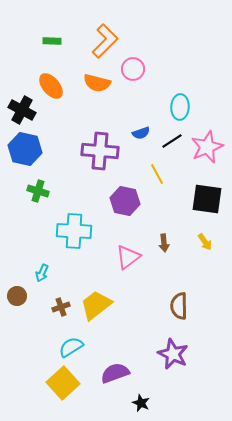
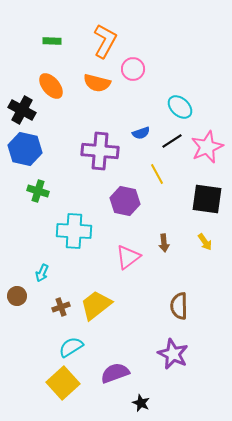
orange L-shape: rotated 16 degrees counterclockwise
cyan ellipse: rotated 50 degrees counterclockwise
